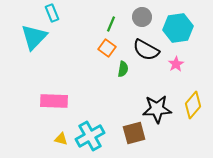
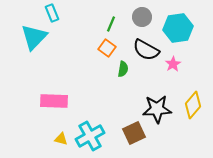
pink star: moved 3 px left
brown square: rotated 10 degrees counterclockwise
